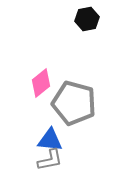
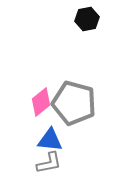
pink diamond: moved 19 px down
gray L-shape: moved 1 px left, 3 px down
